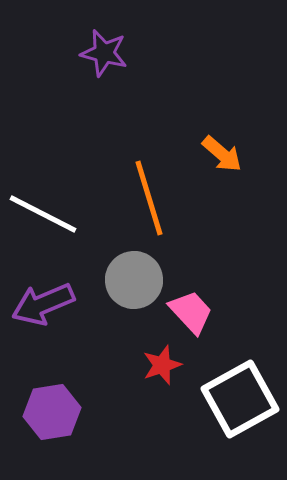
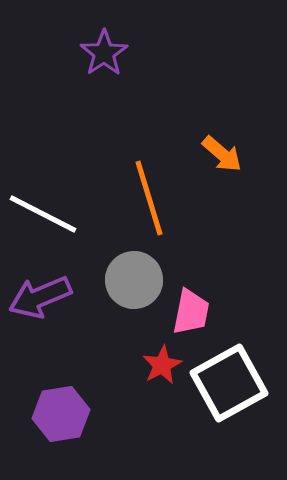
purple star: rotated 24 degrees clockwise
purple arrow: moved 3 px left, 7 px up
pink trapezoid: rotated 54 degrees clockwise
red star: rotated 9 degrees counterclockwise
white square: moved 11 px left, 16 px up
purple hexagon: moved 9 px right, 2 px down
